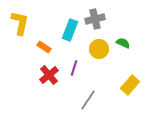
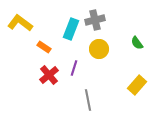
gray cross: moved 1 px down
yellow L-shape: rotated 65 degrees counterclockwise
cyan rectangle: moved 1 px right, 1 px up
green semicircle: moved 14 px right; rotated 152 degrees counterclockwise
yellow rectangle: moved 7 px right
gray line: rotated 45 degrees counterclockwise
